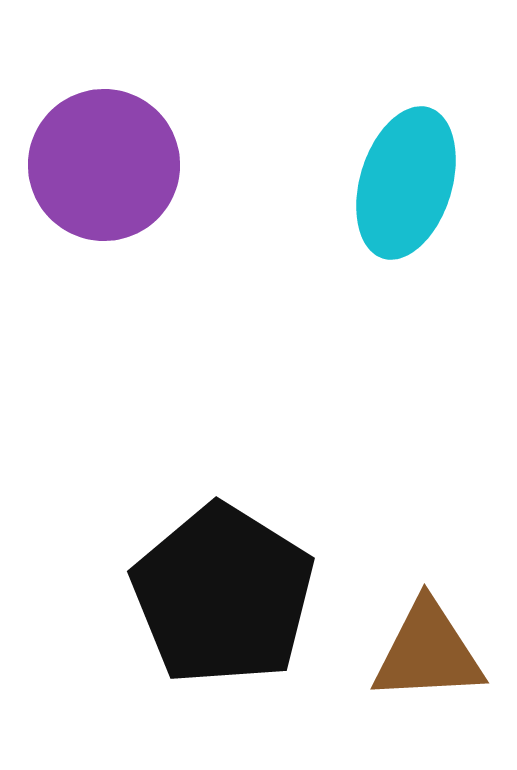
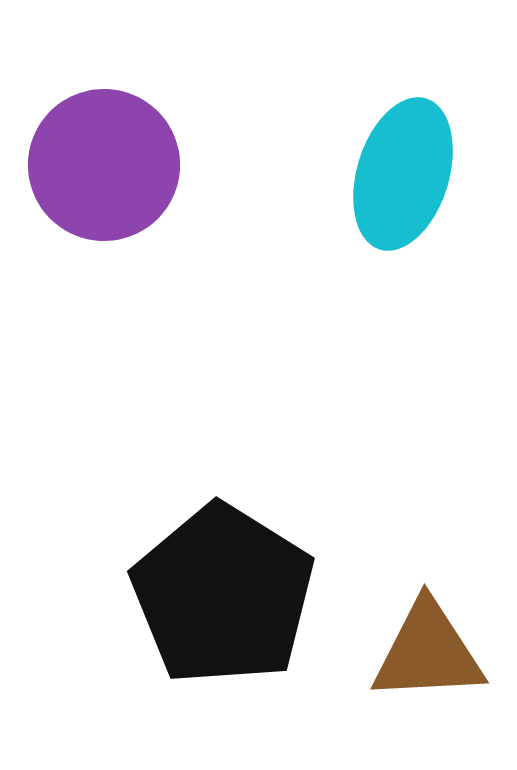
cyan ellipse: moved 3 px left, 9 px up
